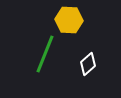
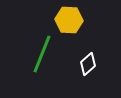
green line: moved 3 px left
